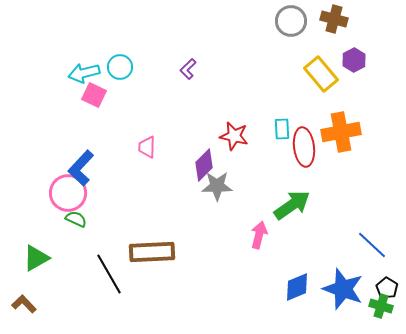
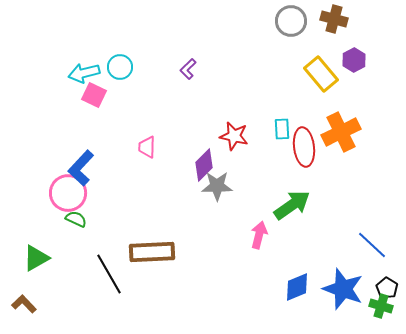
orange cross: rotated 15 degrees counterclockwise
